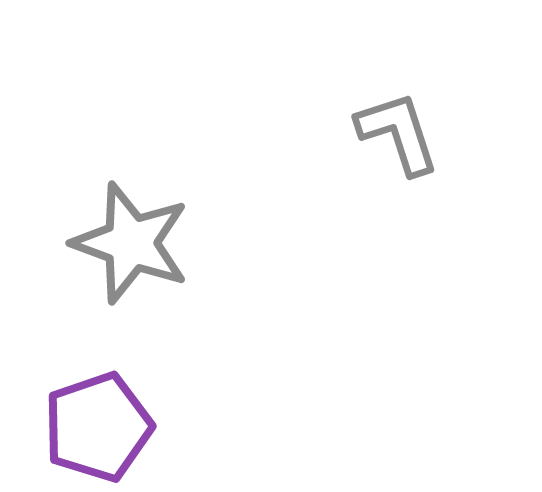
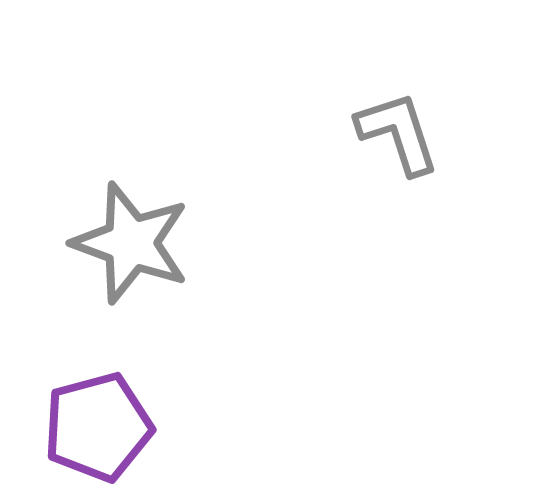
purple pentagon: rotated 4 degrees clockwise
